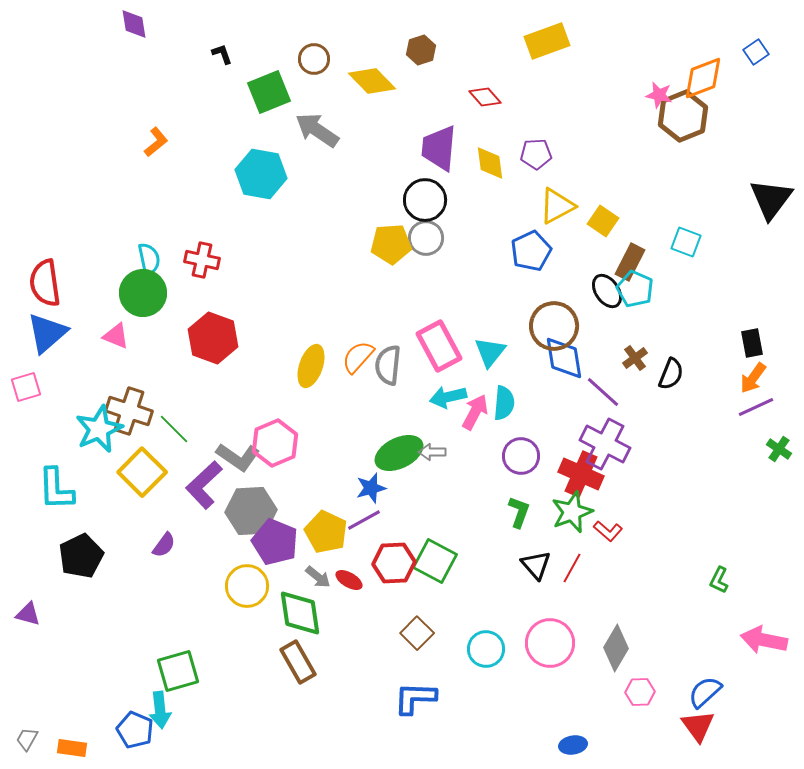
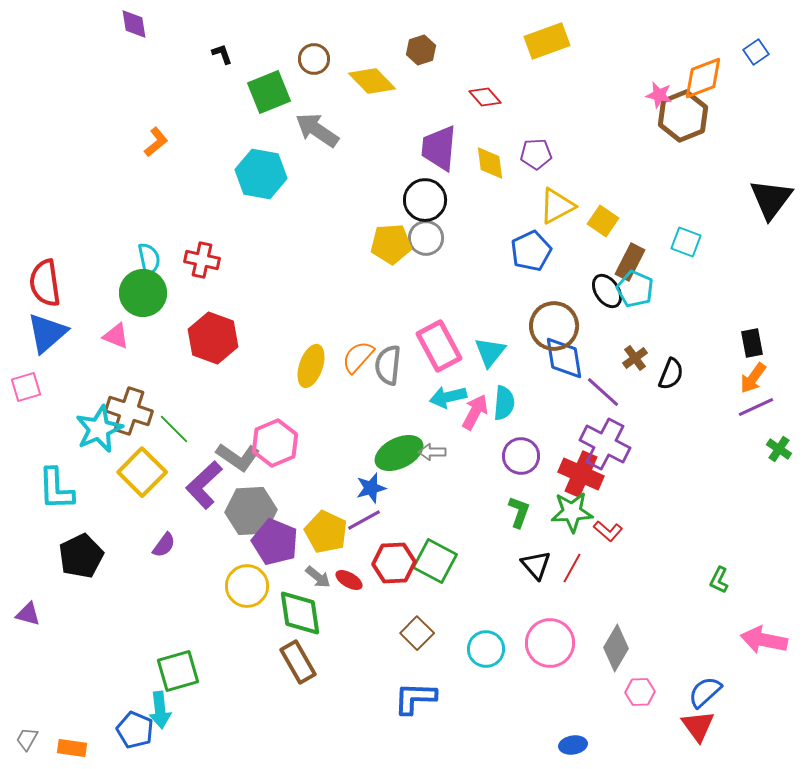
green star at (572, 512): rotated 18 degrees clockwise
